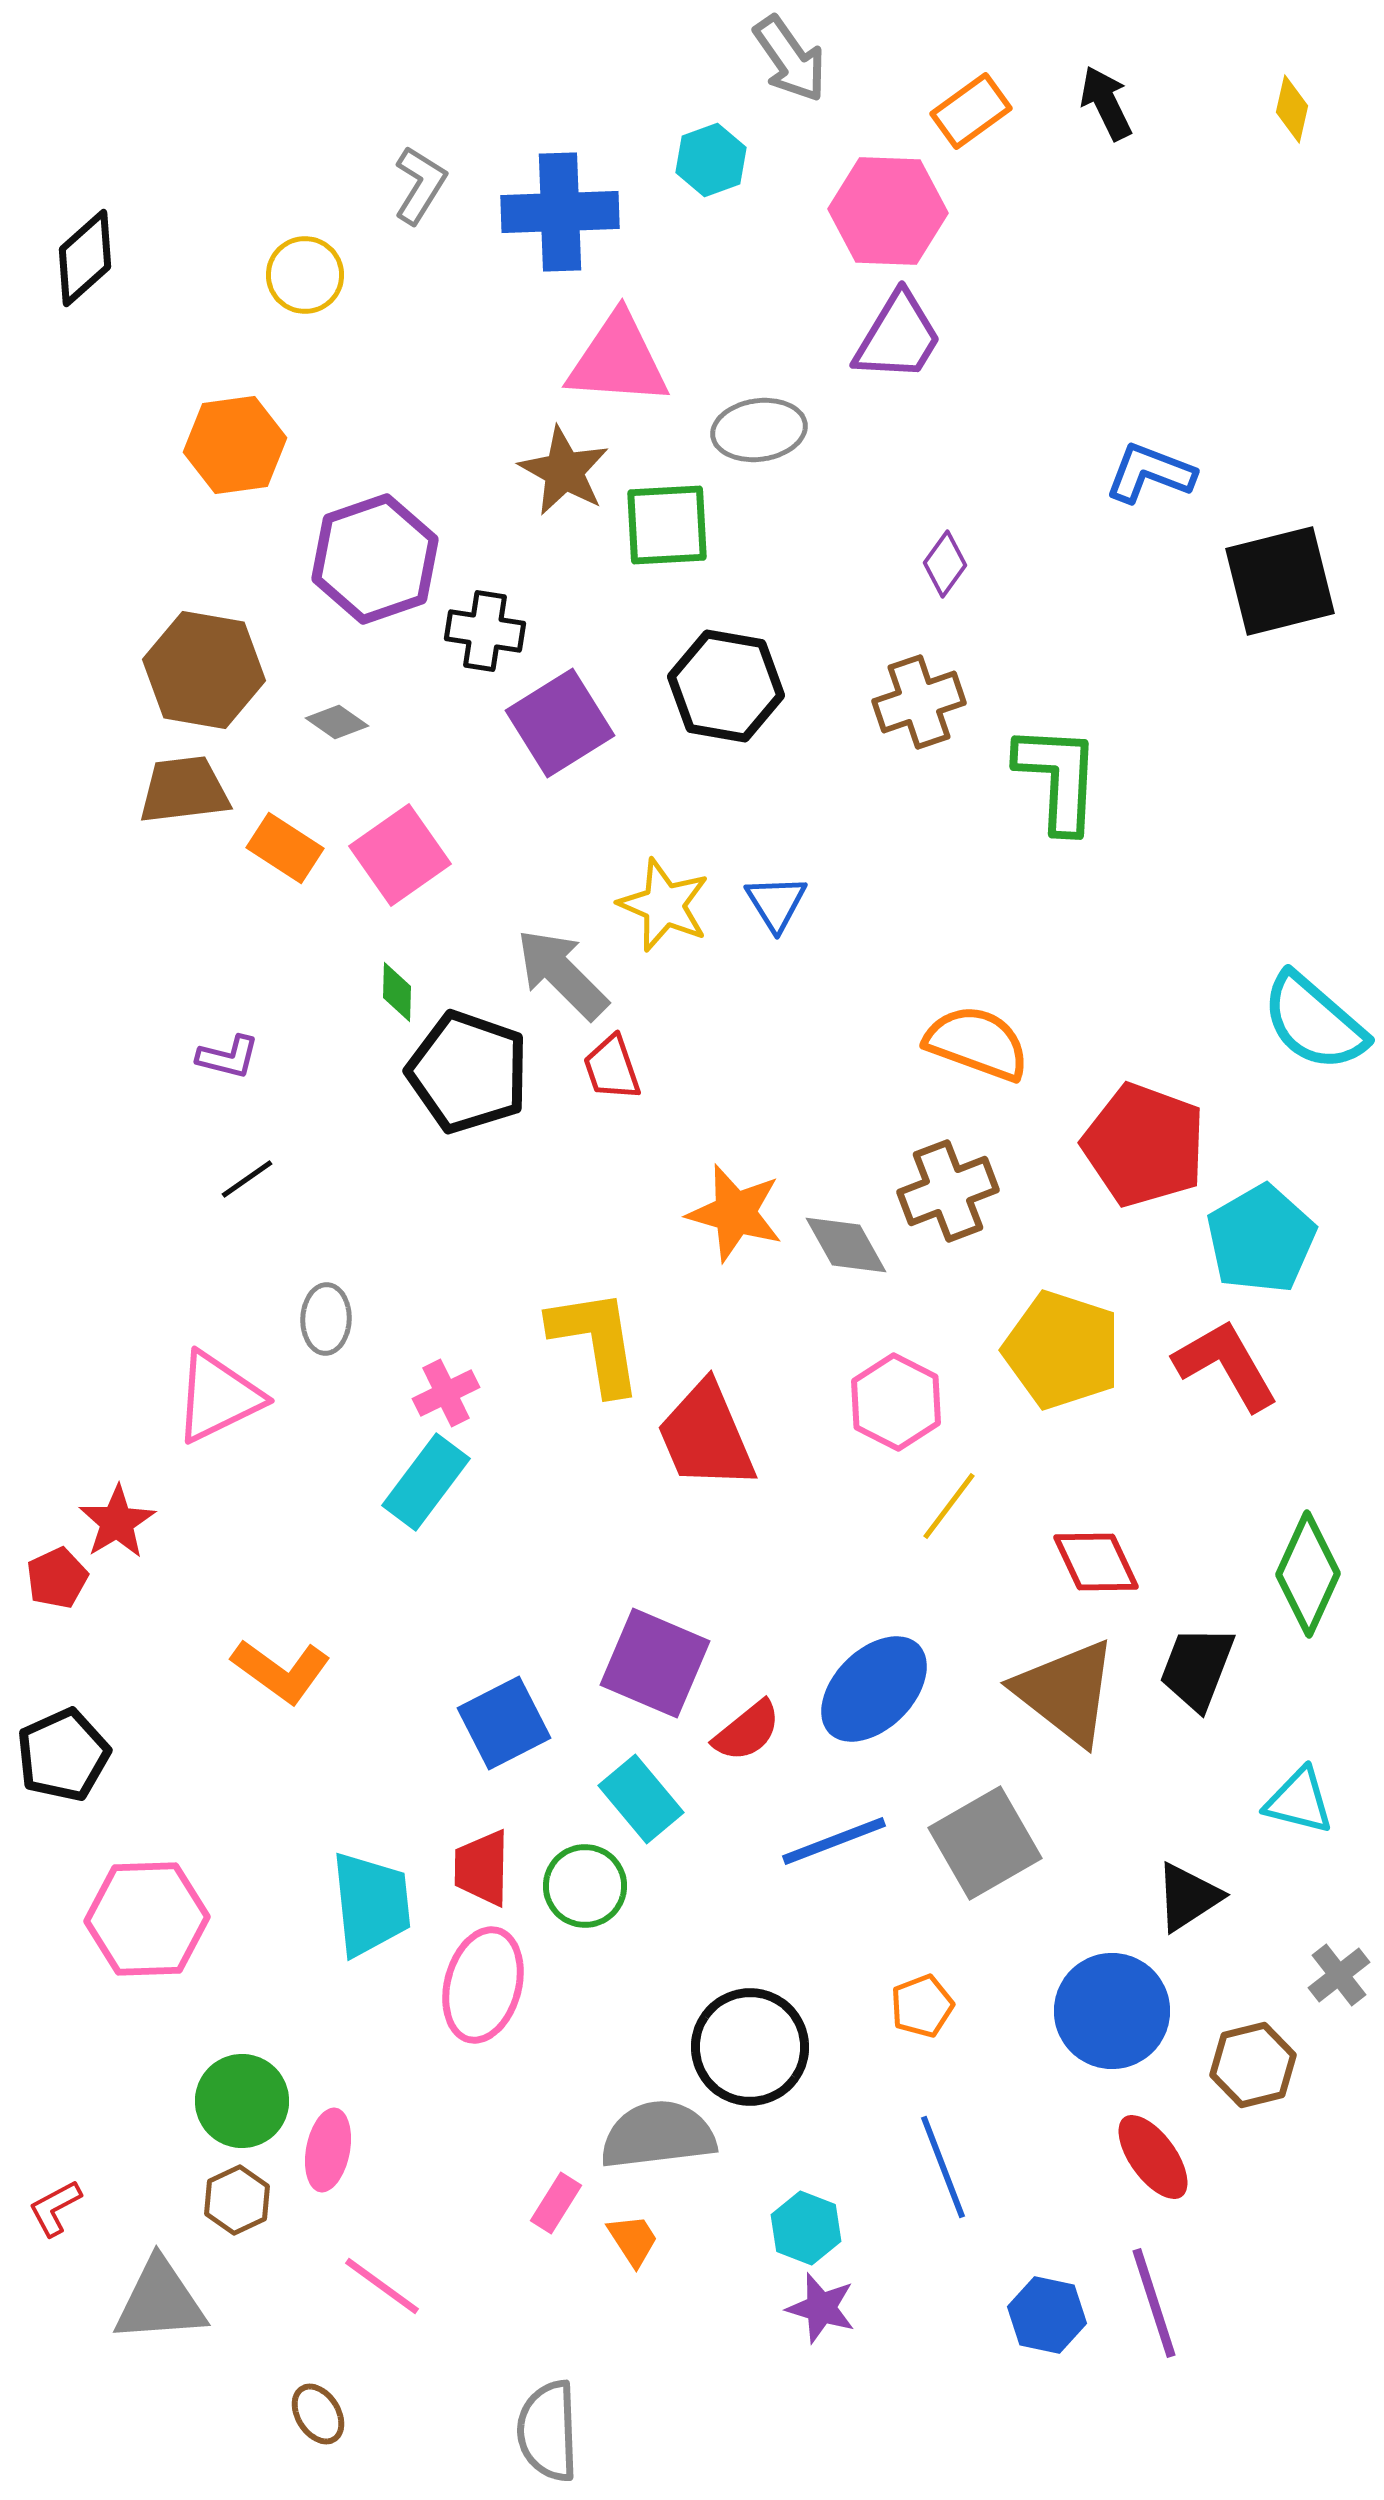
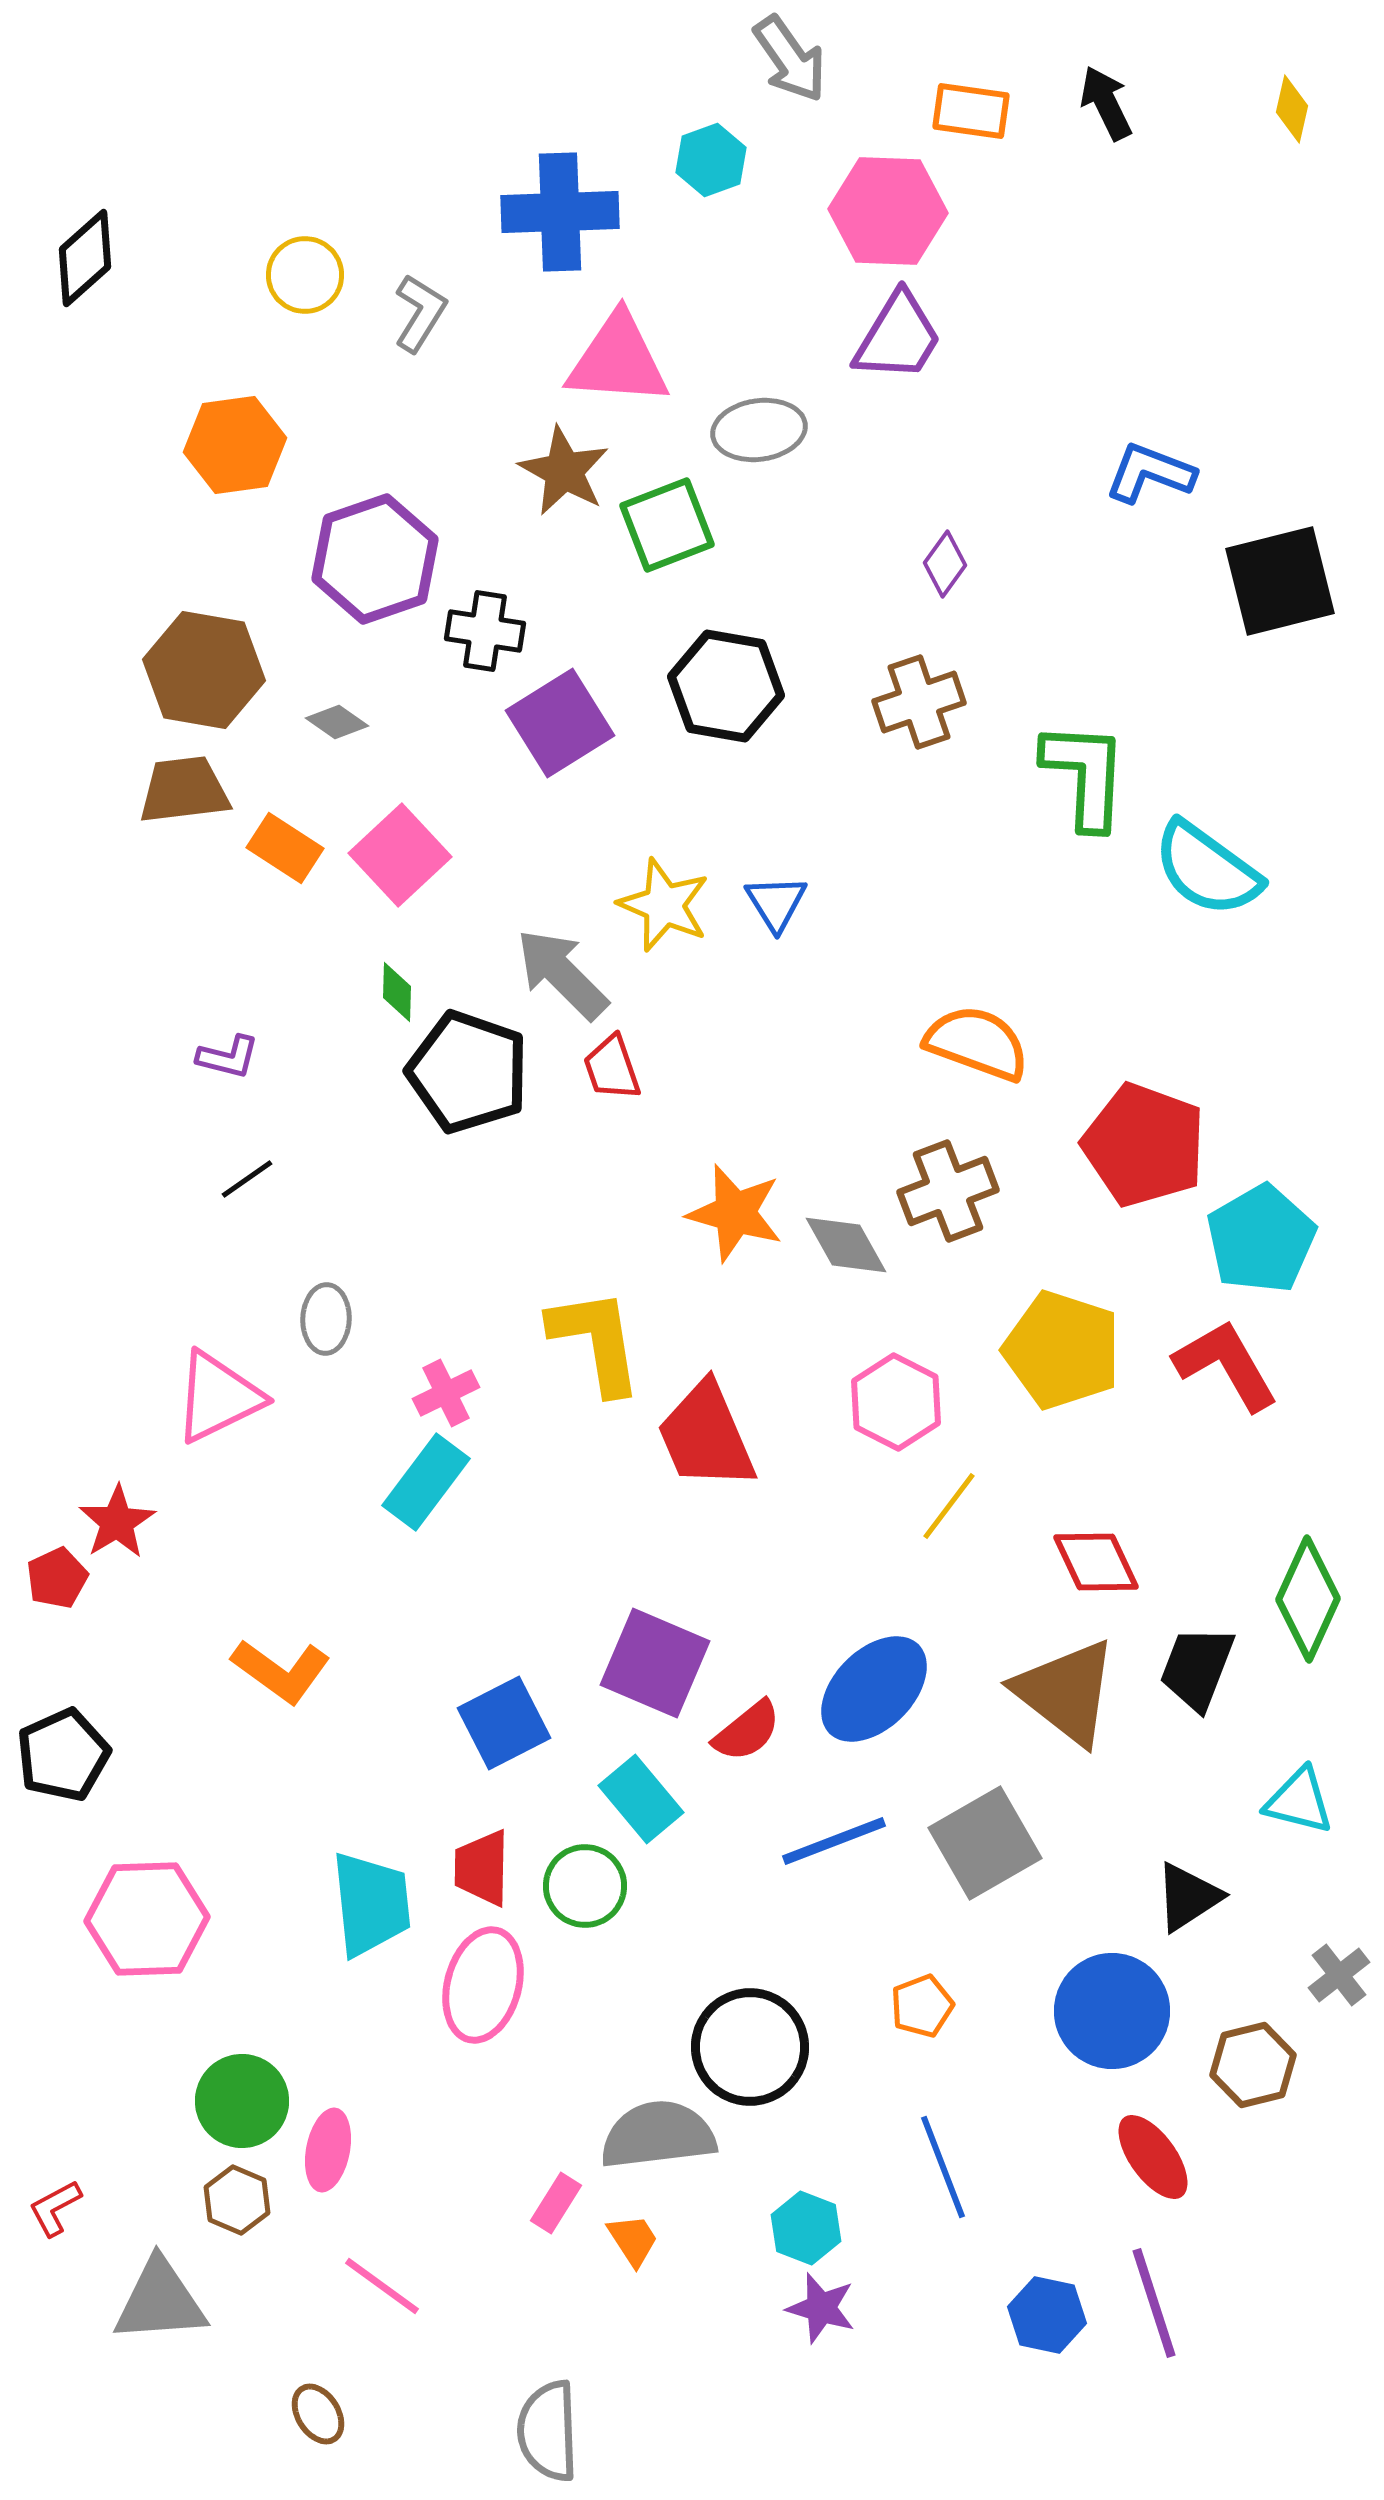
orange rectangle at (971, 111): rotated 44 degrees clockwise
gray L-shape at (420, 185): moved 128 px down
green square at (667, 525): rotated 18 degrees counterclockwise
green L-shape at (1058, 778): moved 27 px right, 3 px up
pink square at (400, 855): rotated 8 degrees counterclockwise
cyan semicircle at (1314, 1022): moved 107 px left, 153 px up; rotated 5 degrees counterclockwise
green diamond at (1308, 1574): moved 25 px down
brown hexagon at (237, 2200): rotated 12 degrees counterclockwise
